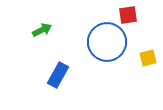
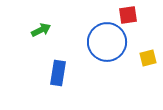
green arrow: moved 1 px left
blue rectangle: moved 2 px up; rotated 20 degrees counterclockwise
